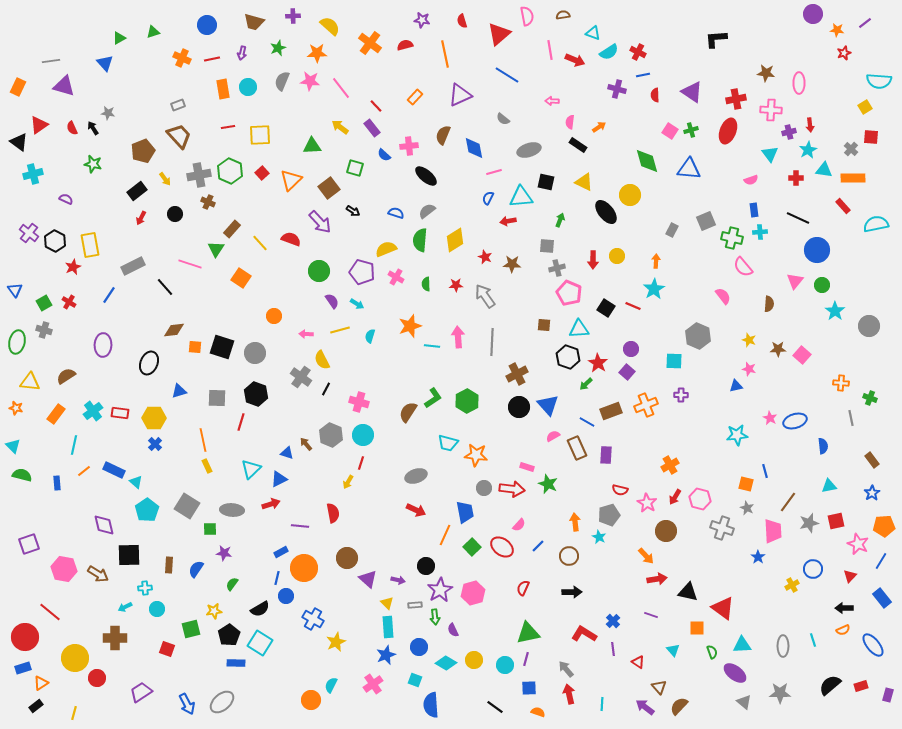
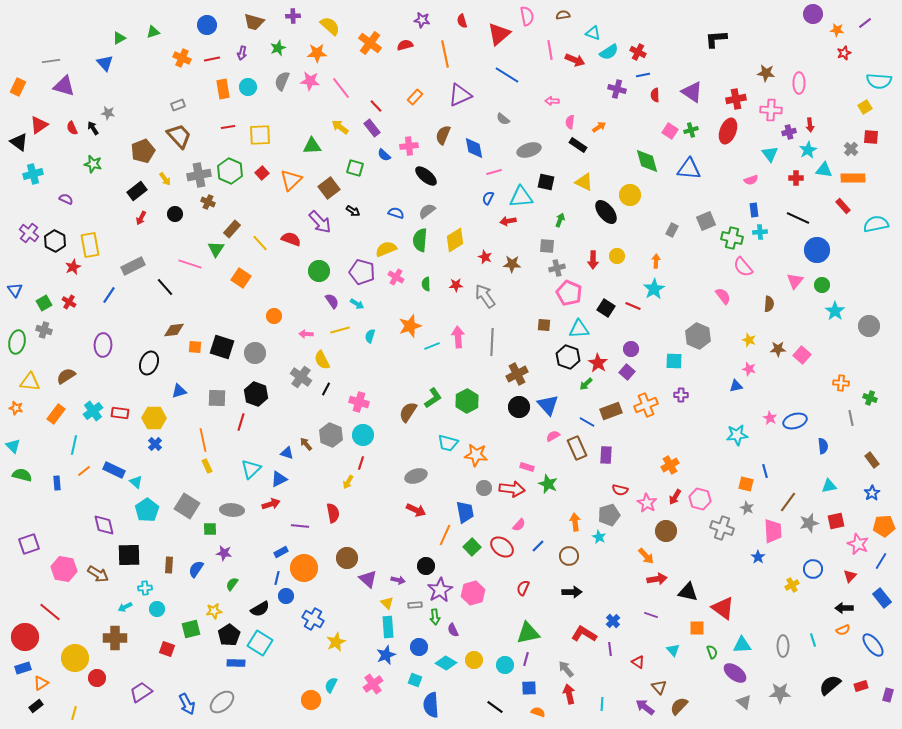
cyan line at (432, 346): rotated 28 degrees counterclockwise
purple line at (613, 649): moved 3 px left
